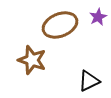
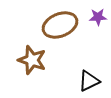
purple star: rotated 24 degrees clockwise
